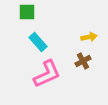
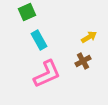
green square: rotated 24 degrees counterclockwise
yellow arrow: rotated 21 degrees counterclockwise
cyan rectangle: moved 1 px right, 2 px up; rotated 12 degrees clockwise
